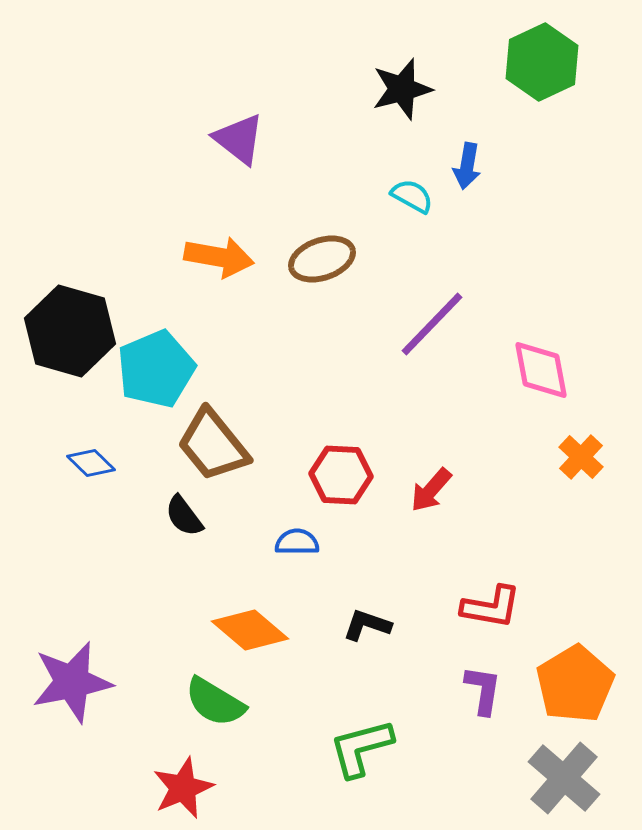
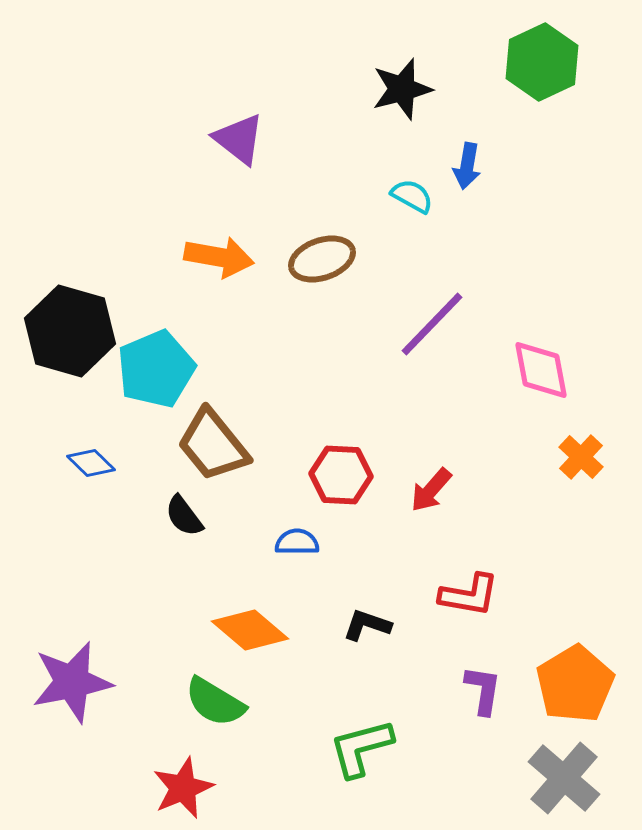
red L-shape: moved 22 px left, 12 px up
